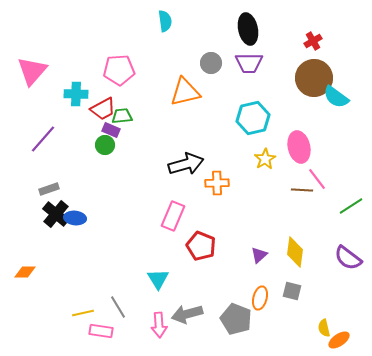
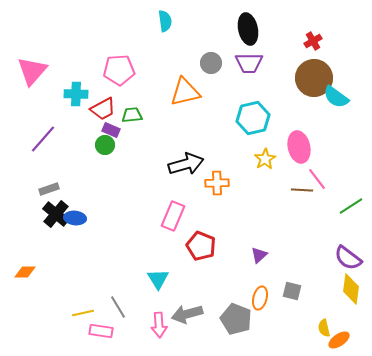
green trapezoid at (122, 116): moved 10 px right, 1 px up
yellow diamond at (295, 252): moved 56 px right, 37 px down
